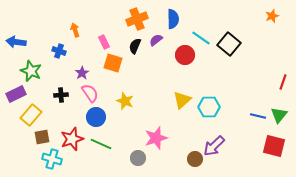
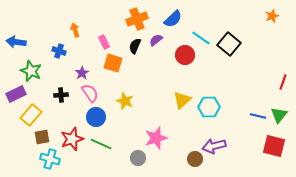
blue semicircle: rotated 48 degrees clockwise
purple arrow: rotated 30 degrees clockwise
cyan cross: moved 2 px left
